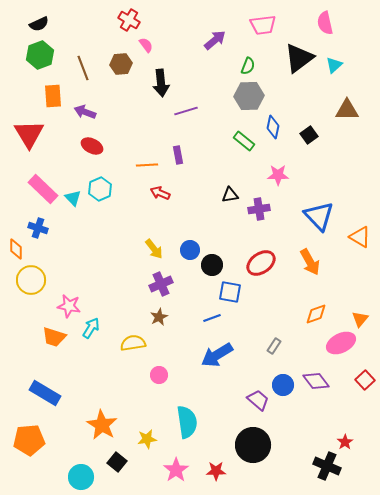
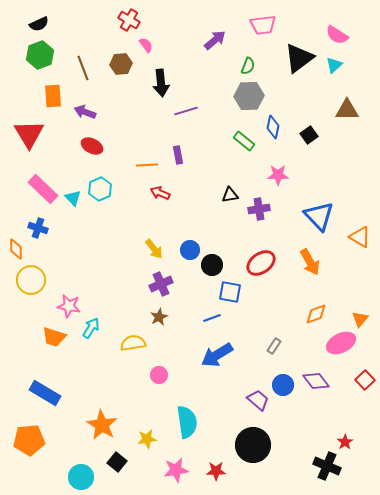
pink semicircle at (325, 23): moved 12 px right, 12 px down; rotated 45 degrees counterclockwise
pink star at (176, 470): rotated 25 degrees clockwise
